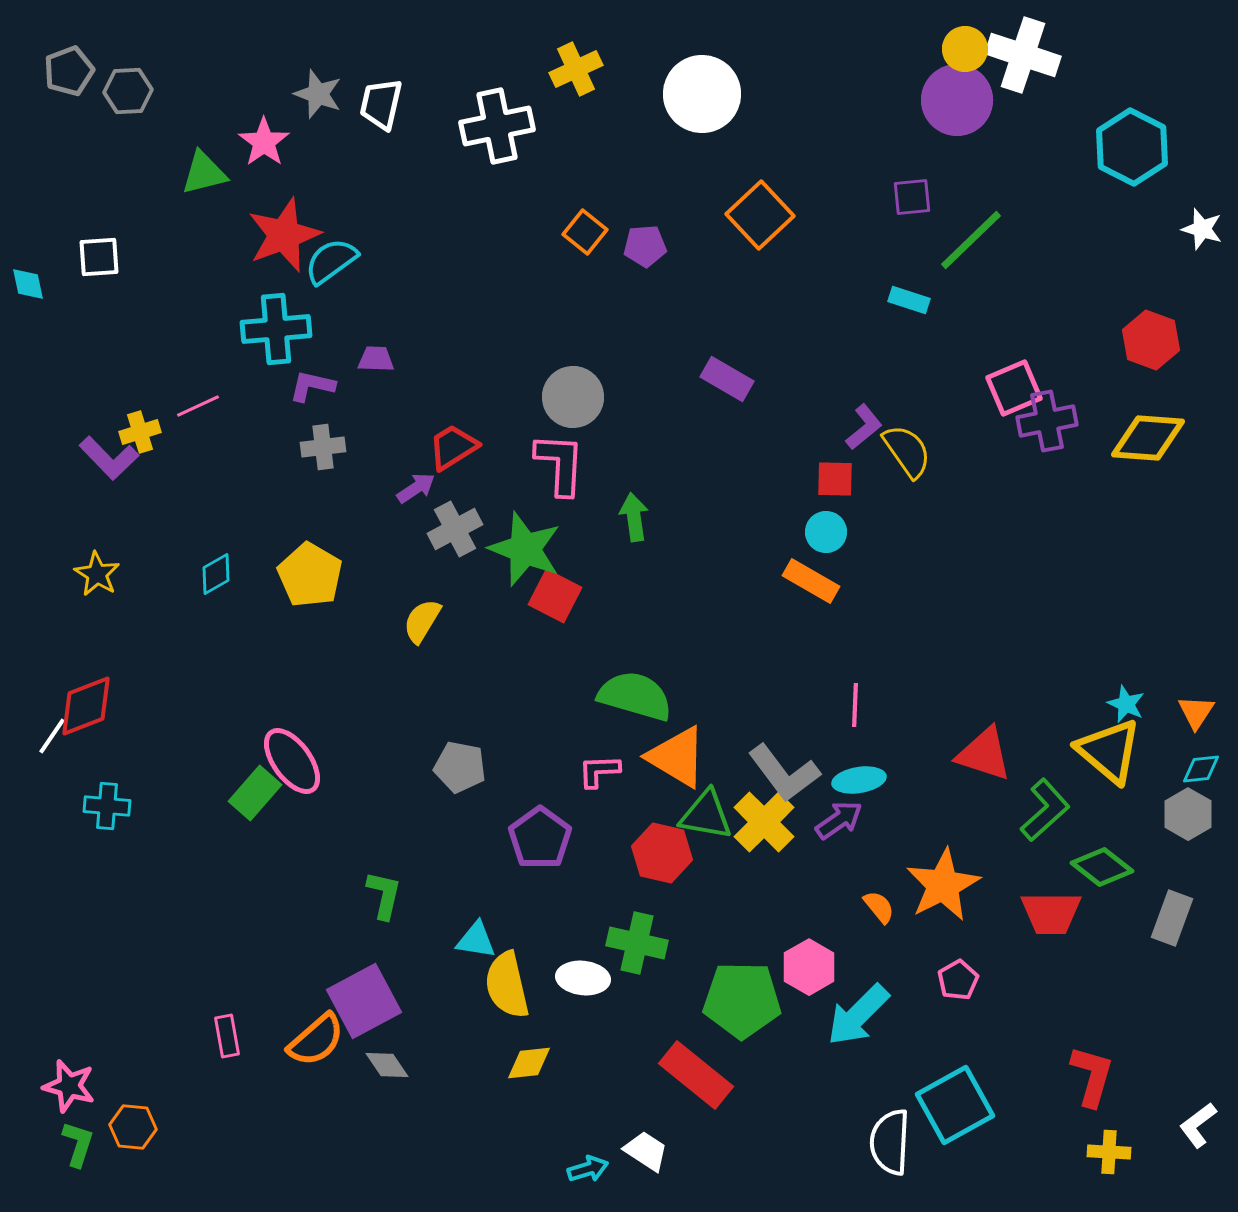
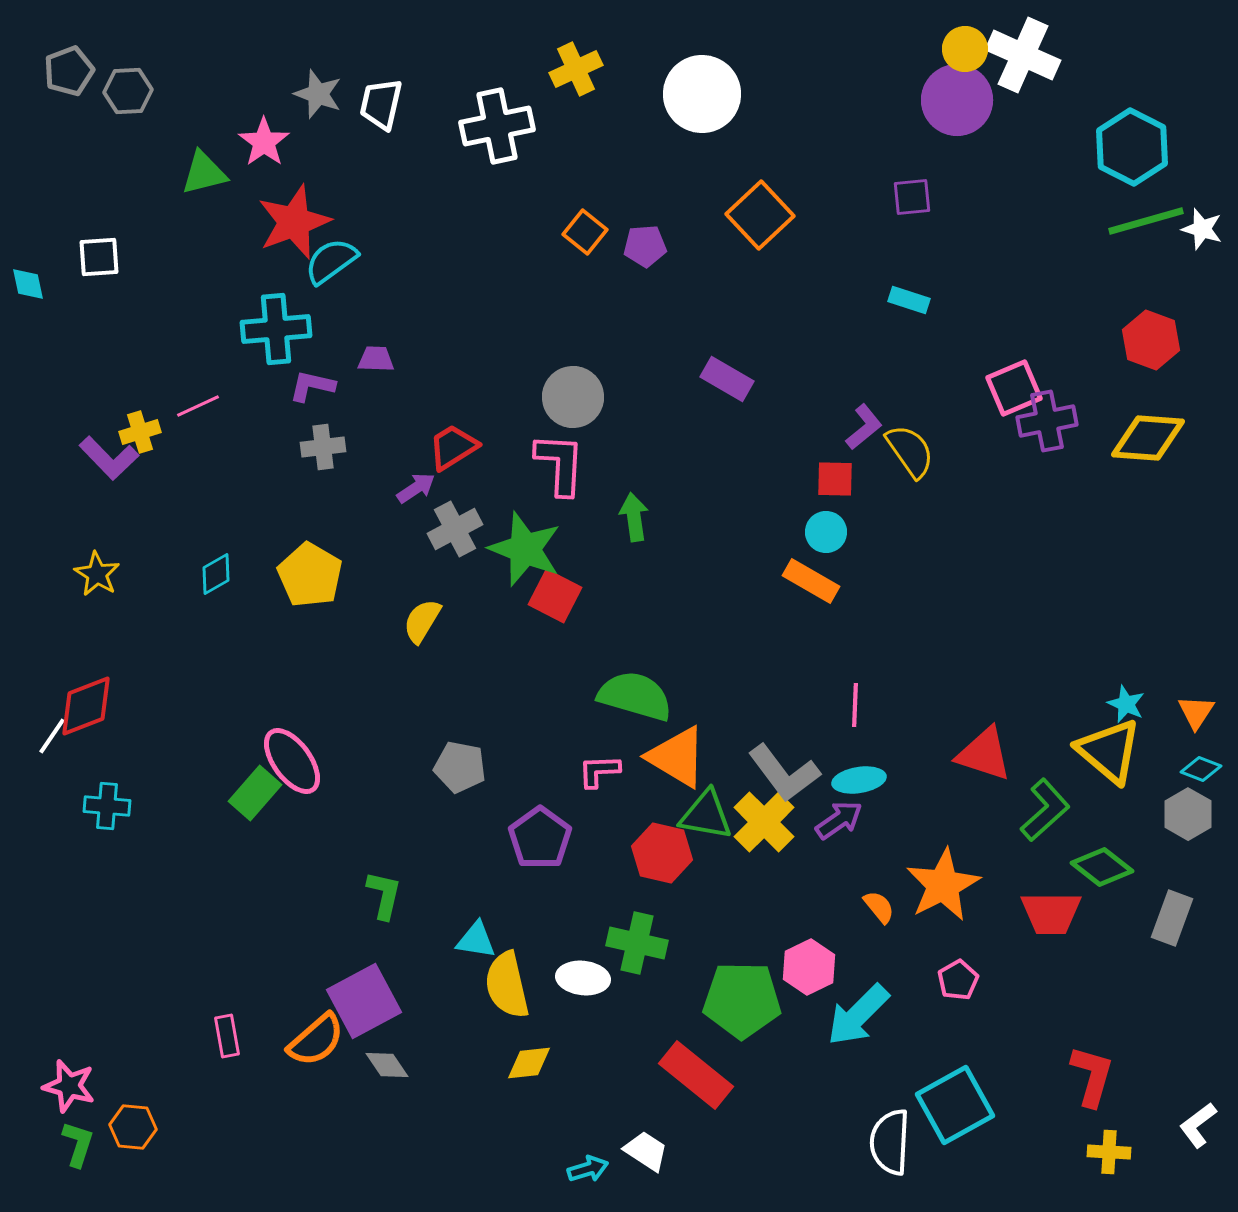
white cross at (1023, 55): rotated 6 degrees clockwise
red star at (284, 235): moved 10 px right, 13 px up
green line at (971, 240): moved 175 px right, 19 px up; rotated 28 degrees clockwise
yellow semicircle at (907, 451): moved 3 px right
cyan diamond at (1201, 769): rotated 27 degrees clockwise
pink hexagon at (809, 967): rotated 4 degrees clockwise
